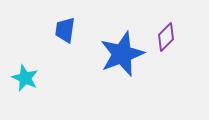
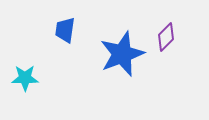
cyan star: rotated 24 degrees counterclockwise
